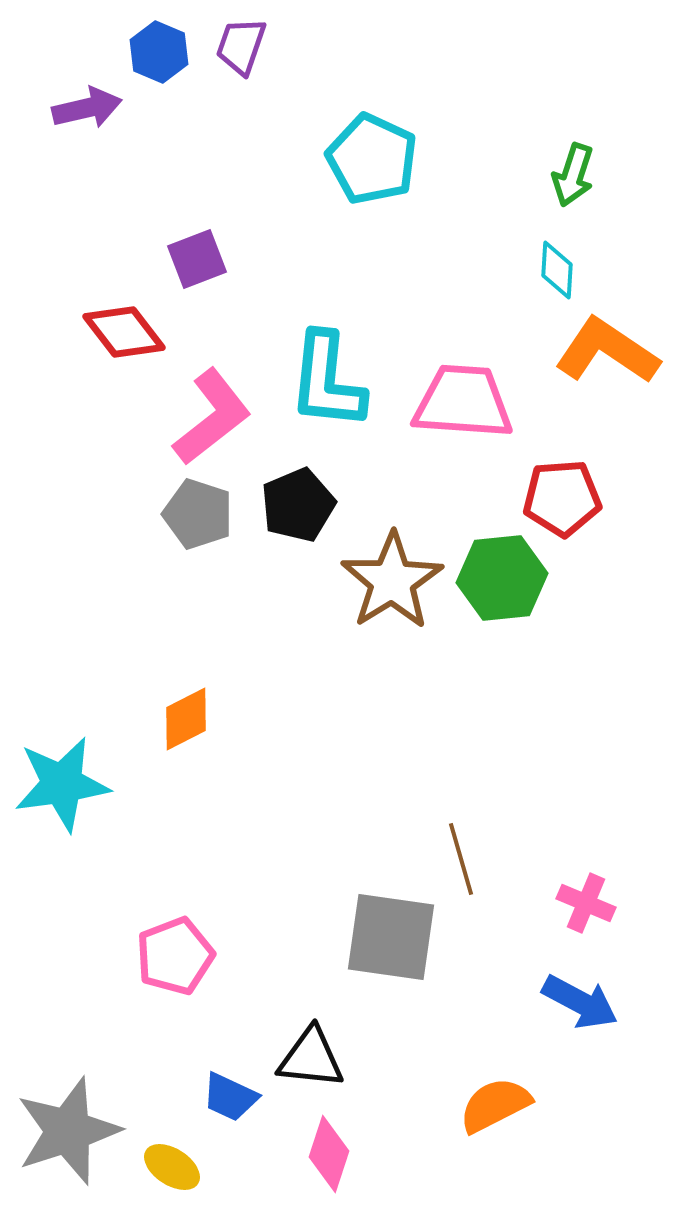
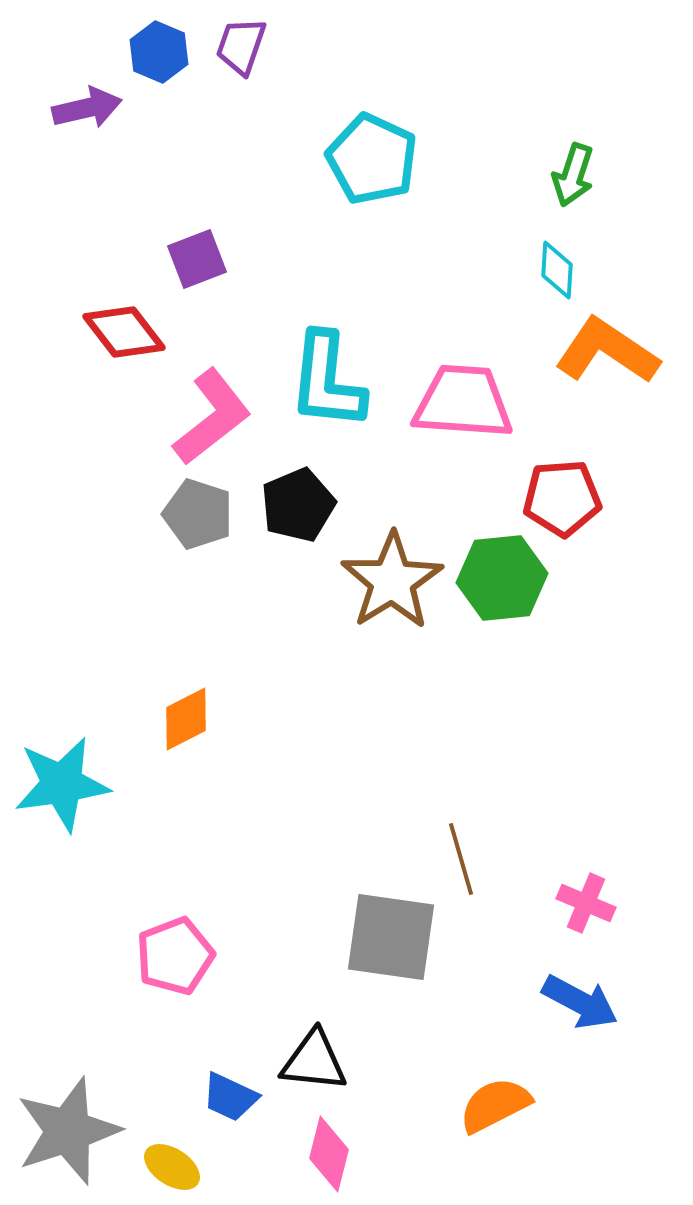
black triangle: moved 3 px right, 3 px down
pink diamond: rotated 4 degrees counterclockwise
